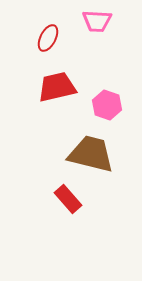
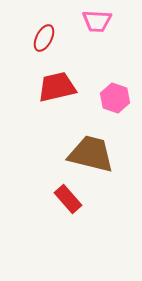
red ellipse: moved 4 px left
pink hexagon: moved 8 px right, 7 px up
